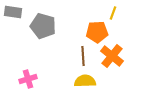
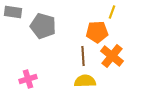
yellow line: moved 1 px left, 1 px up
